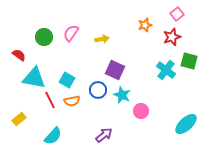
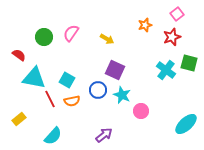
yellow arrow: moved 5 px right; rotated 40 degrees clockwise
green square: moved 2 px down
red line: moved 1 px up
